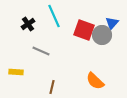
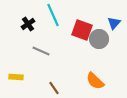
cyan line: moved 1 px left, 1 px up
blue triangle: moved 2 px right
red square: moved 2 px left
gray circle: moved 3 px left, 4 px down
yellow rectangle: moved 5 px down
brown line: moved 2 px right, 1 px down; rotated 48 degrees counterclockwise
